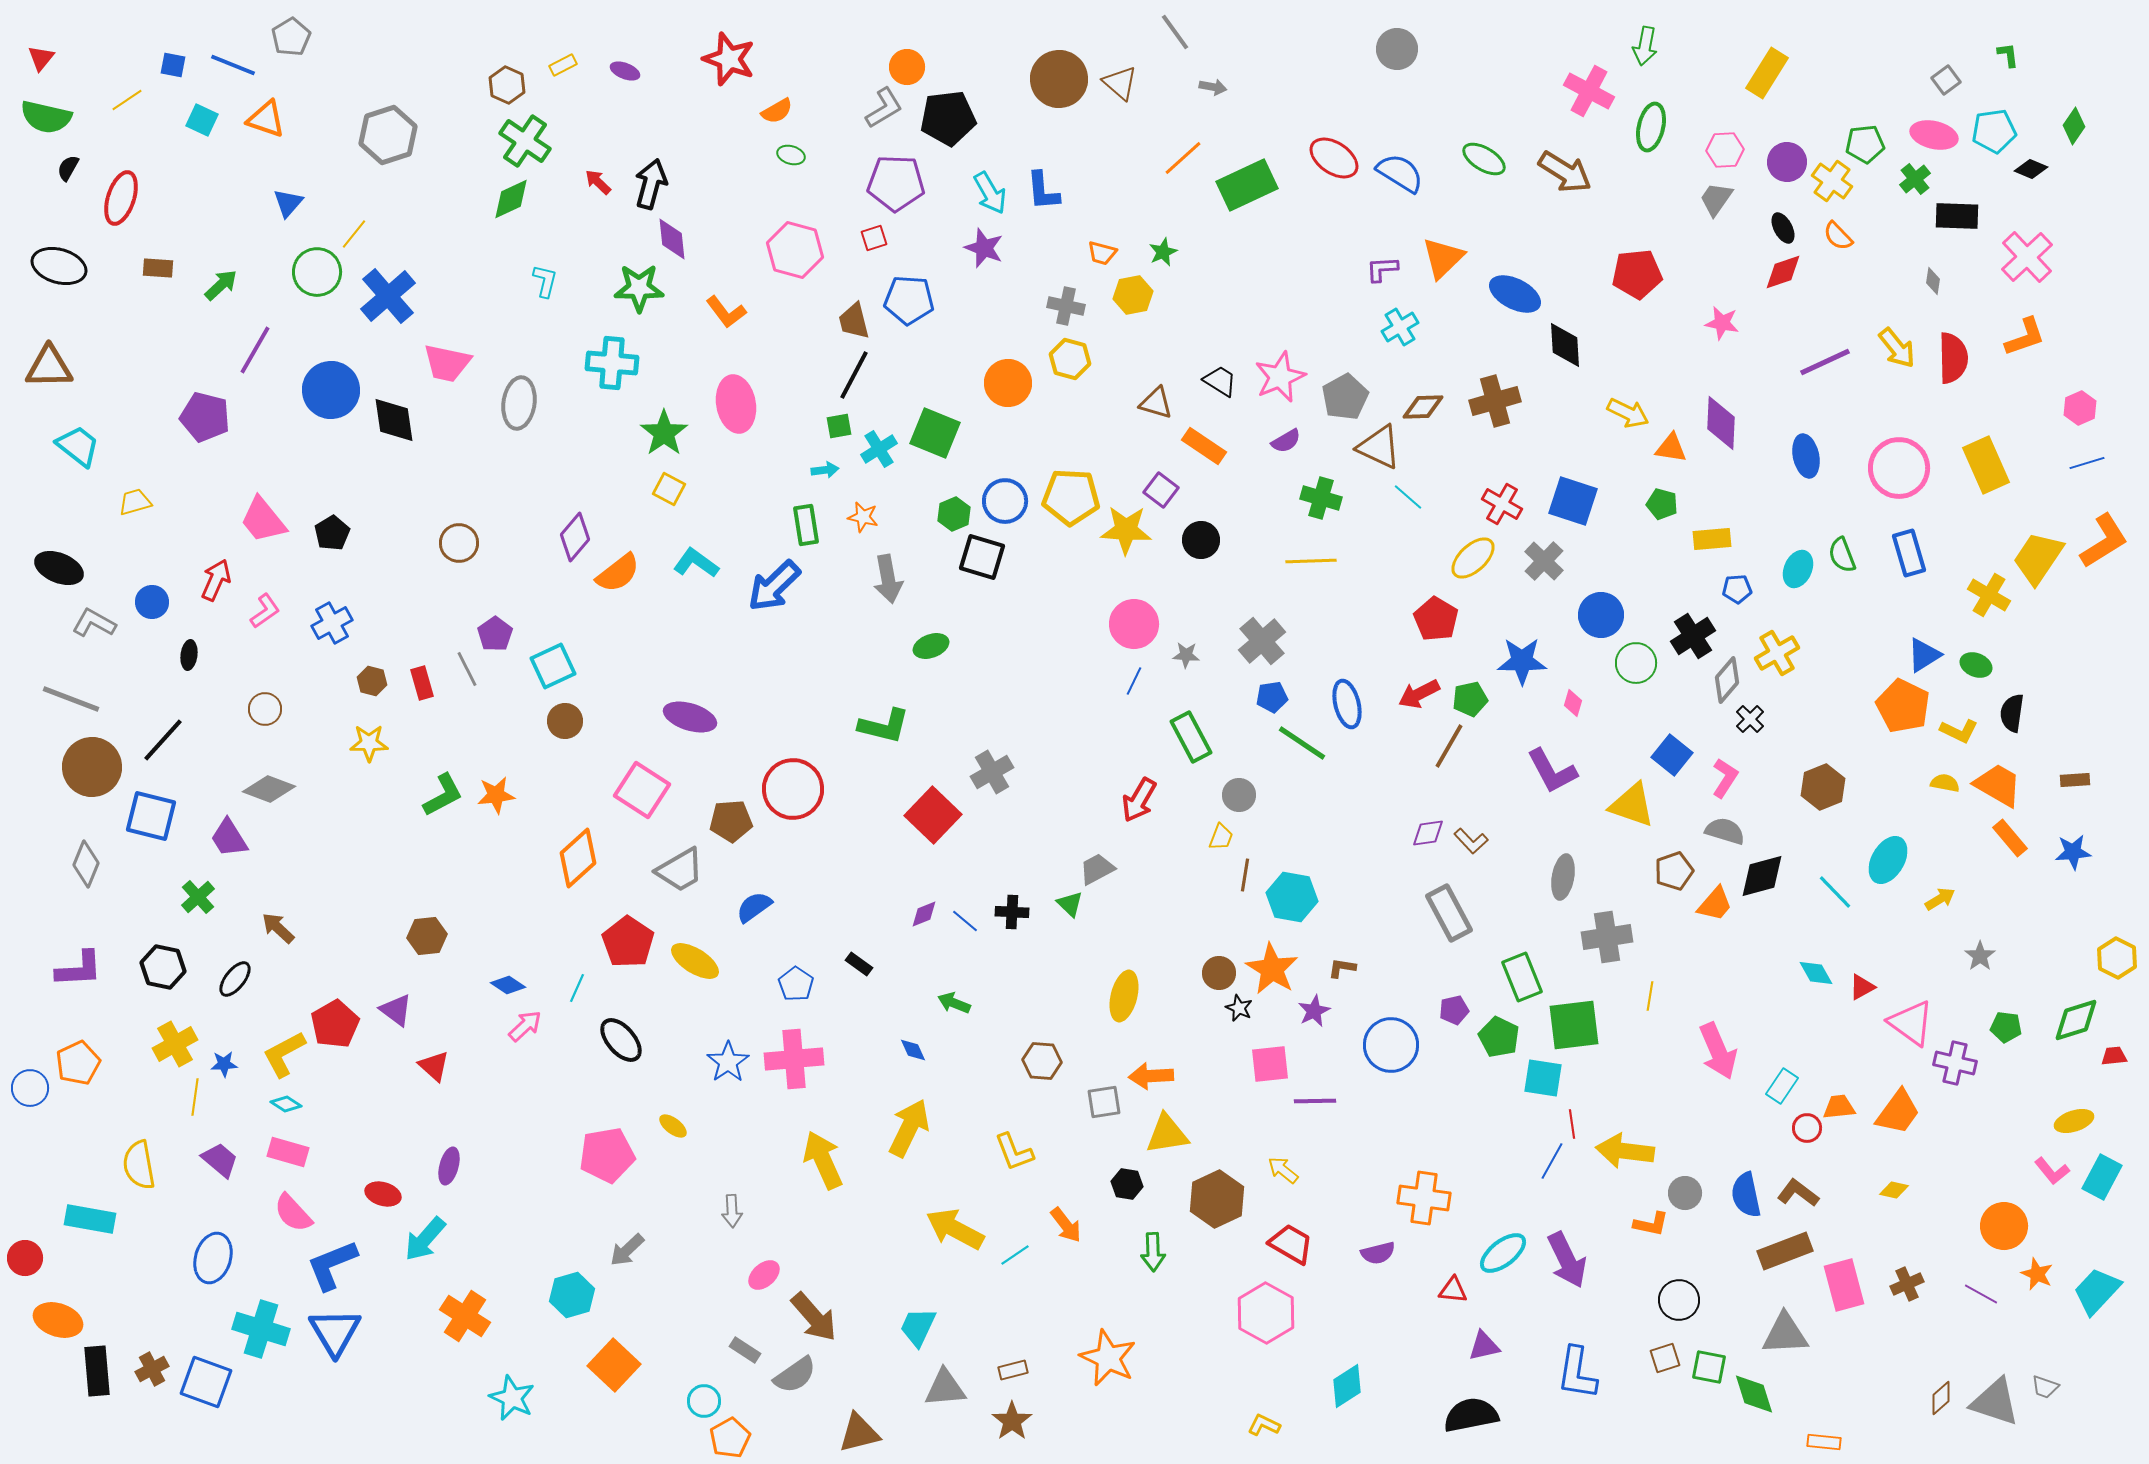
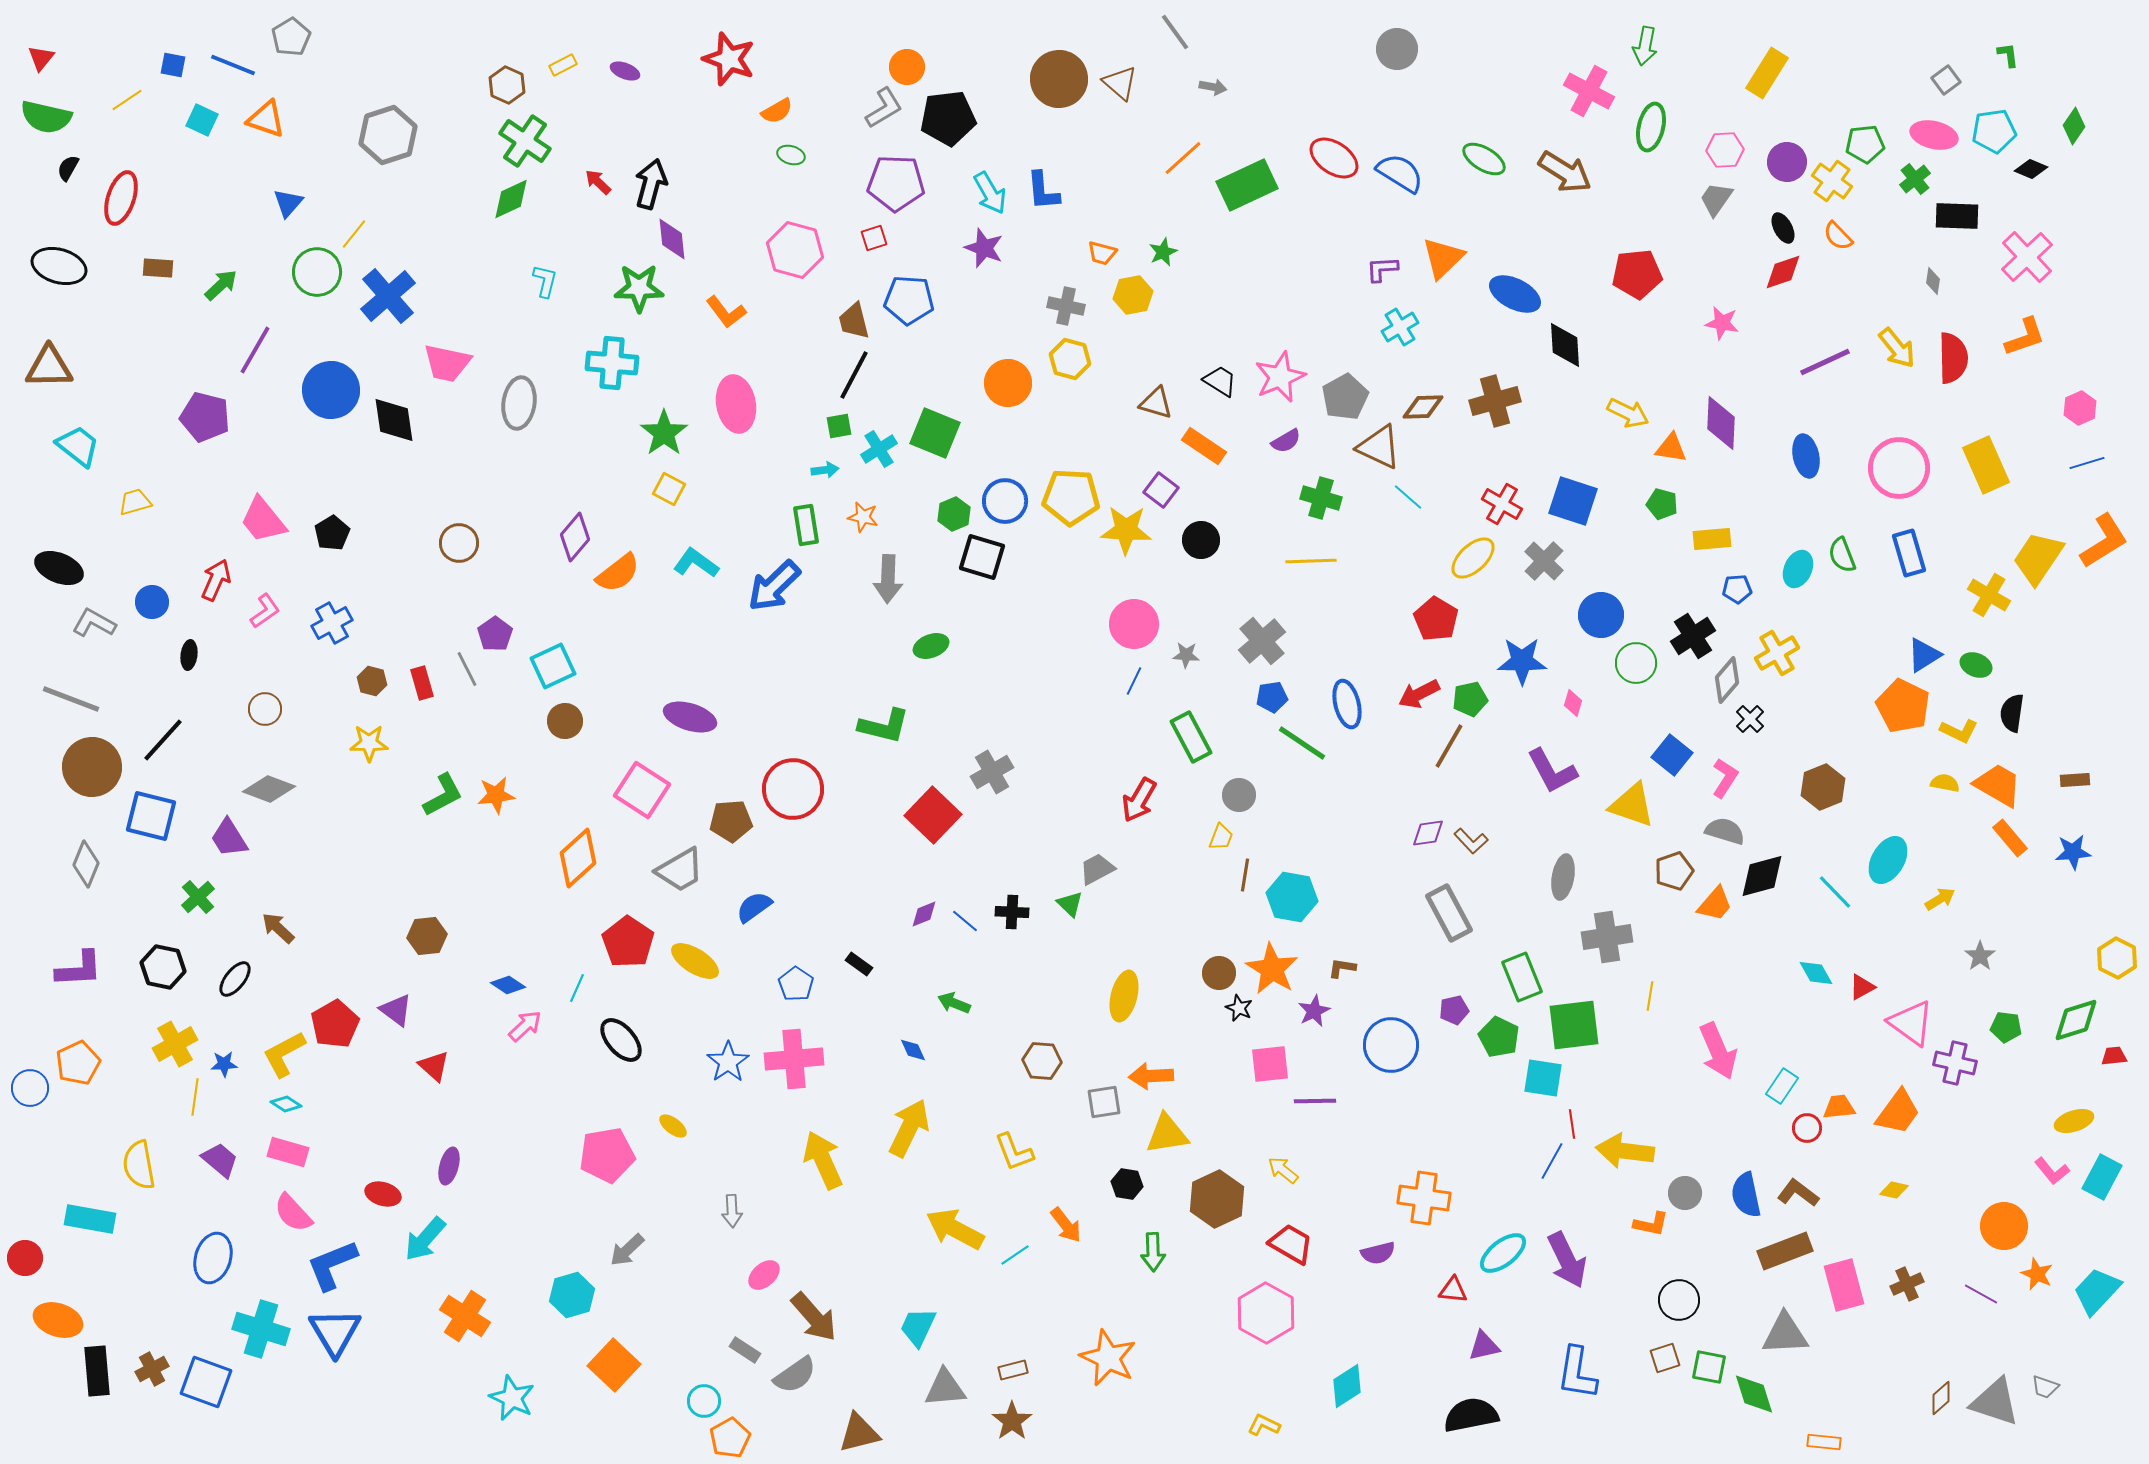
gray arrow at (888, 579): rotated 12 degrees clockwise
